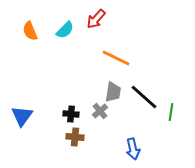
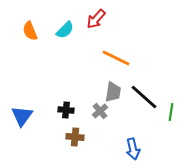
black cross: moved 5 px left, 4 px up
